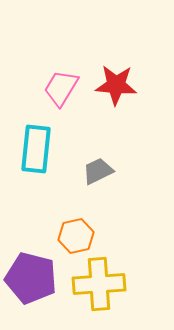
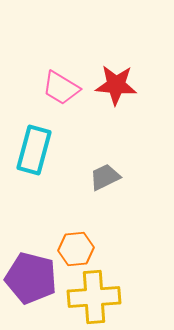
pink trapezoid: rotated 90 degrees counterclockwise
cyan rectangle: moved 2 px left, 1 px down; rotated 9 degrees clockwise
gray trapezoid: moved 7 px right, 6 px down
orange hexagon: moved 13 px down; rotated 8 degrees clockwise
yellow cross: moved 5 px left, 13 px down
